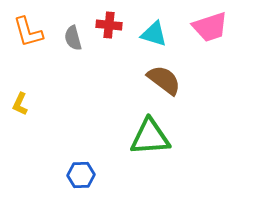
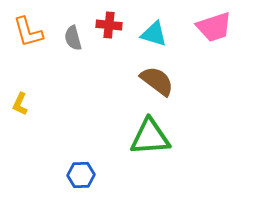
pink trapezoid: moved 4 px right
brown semicircle: moved 7 px left, 1 px down
